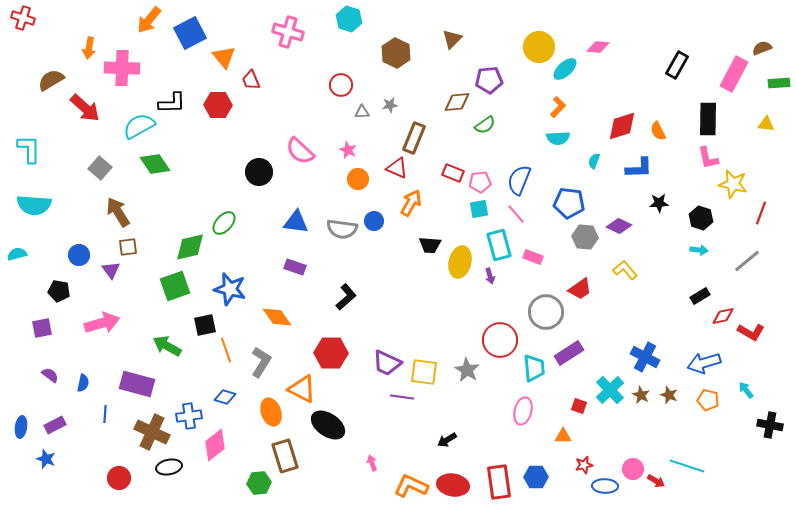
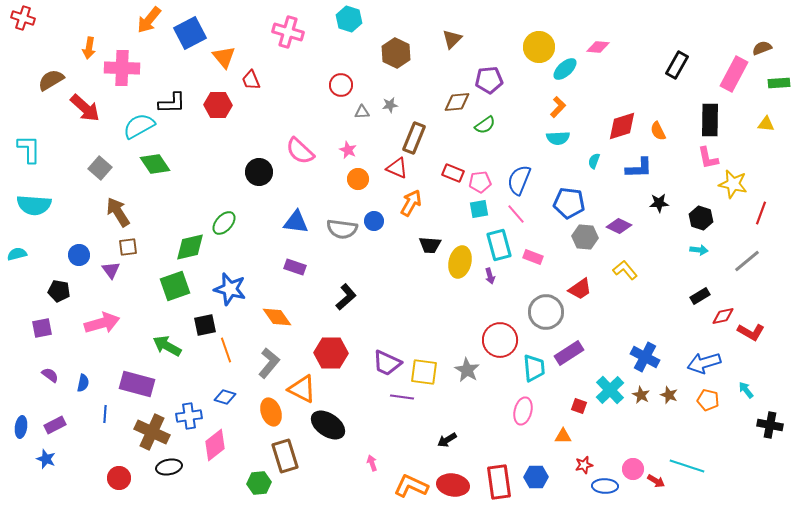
black rectangle at (708, 119): moved 2 px right, 1 px down
gray L-shape at (261, 362): moved 8 px right, 1 px down; rotated 8 degrees clockwise
